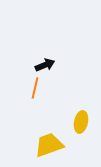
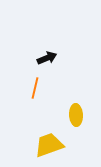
black arrow: moved 2 px right, 7 px up
yellow ellipse: moved 5 px left, 7 px up; rotated 15 degrees counterclockwise
